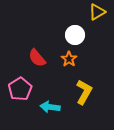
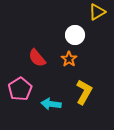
cyan arrow: moved 1 px right, 3 px up
